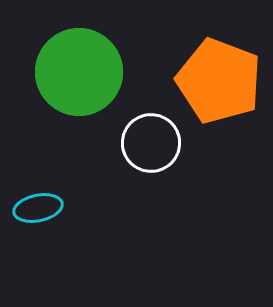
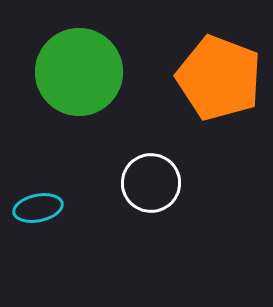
orange pentagon: moved 3 px up
white circle: moved 40 px down
